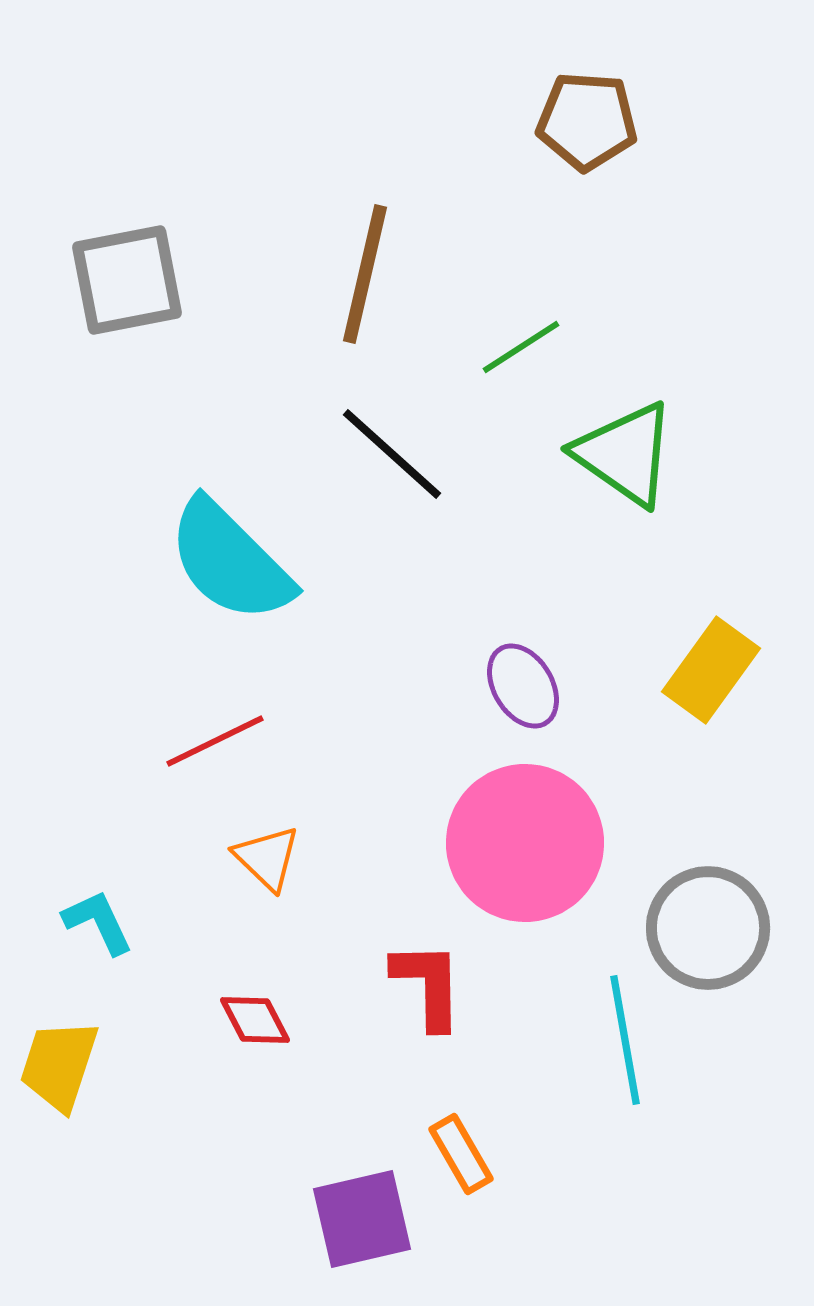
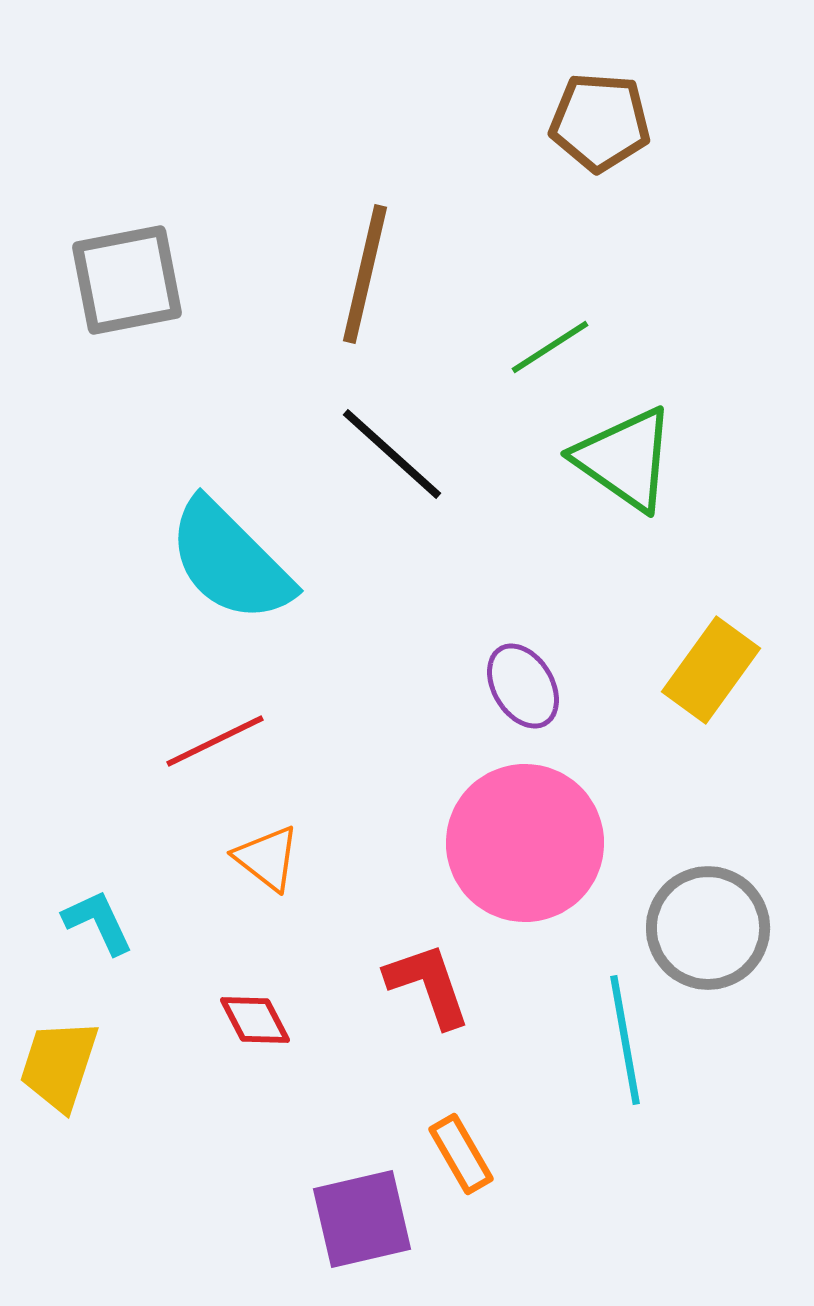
brown pentagon: moved 13 px right, 1 px down
green line: moved 29 px right
green triangle: moved 5 px down
orange triangle: rotated 6 degrees counterclockwise
red L-shape: rotated 18 degrees counterclockwise
